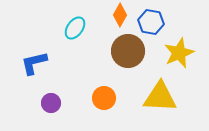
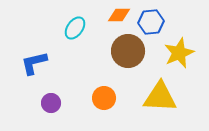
orange diamond: moved 1 px left; rotated 60 degrees clockwise
blue hexagon: rotated 15 degrees counterclockwise
